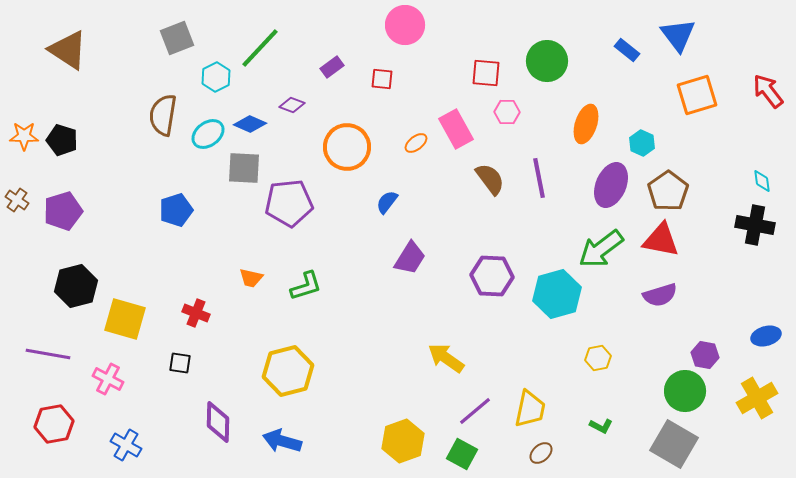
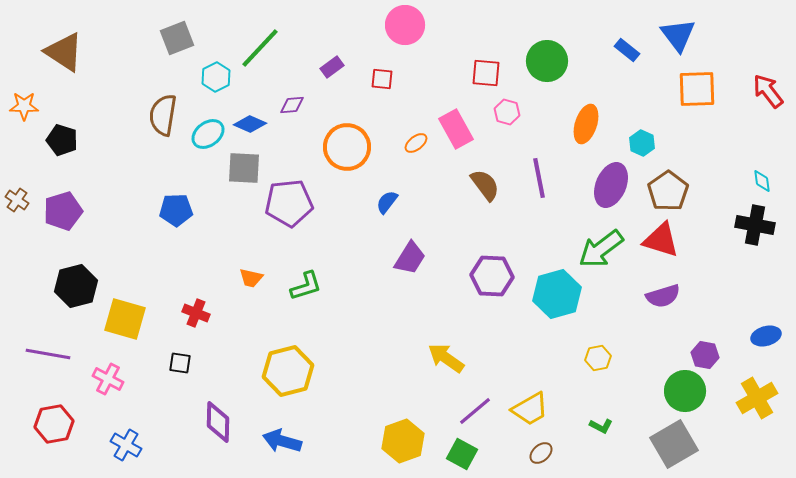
brown triangle at (68, 50): moved 4 px left, 2 px down
orange square at (697, 95): moved 6 px up; rotated 15 degrees clockwise
purple diamond at (292, 105): rotated 25 degrees counterclockwise
pink hexagon at (507, 112): rotated 15 degrees clockwise
orange star at (24, 136): moved 30 px up
brown semicircle at (490, 179): moved 5 px left, 6 px down
blue pentagon at (176, 210): rotated 16 degrees clockwise
red triangle at (661, 240): rotated 6 degrees clockwise
purple semicircle at (660, 295): moved 3 px right, 1 px down
yellow trapezoid at (530, 409): rotated 48 degrees clockwise
gray square at (674, 444): rotated 30 degrees clockwise
